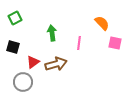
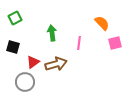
pink square: rotated 24 degrees counterclockwise
gray circle: moved 2 px right
